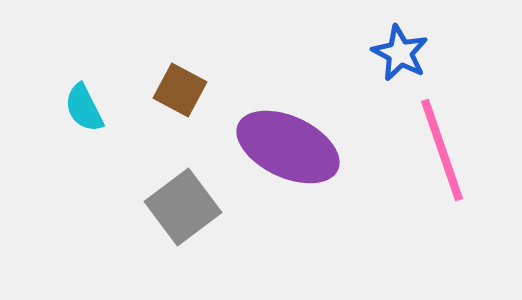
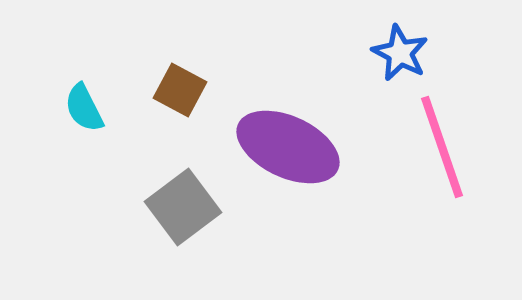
pink line: moved 3 px up
